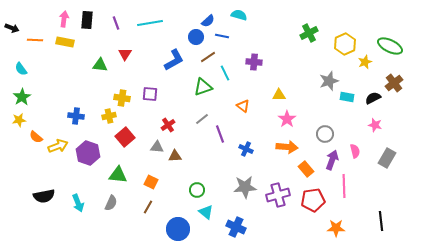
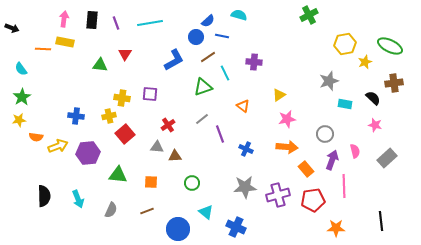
black rectangle at (87, 20): moved 5 px right
green cross at (309, 33): moved 18 px up
orange line at (35, 40): moved 8 px right, 9 px down
yellow hexagon at (345, 44): rotated 15 degrees clockwise
brown cross at (394, 83): rotated 30 degrees clockwise
yellow triangle at (279, 95): rotated 32 degrees counterclockwise
cyan rectangle at (347, 97): moved 2 px left, 7 px down
black semicircle at (373, 98): rotated 70 degrees clockwise
pink star at (287, 119): rotated 24 degrees clockwise
orange semicircle at (36, 137): rotated 32 degrees counterclockwise
red square at (125, 137): moved 3 px up
purple hexagon at (88, 153): rotated 25 degrees counterclockwise
gray rectangle at (387, 158): rotated 18 degrees clockwise
orange square at (151, 182): rotated 24 degrees counterclockwise
green circle at (197, 190): moved 5 px left, 7 px up
black semicircle at (44, 196): rotated 80 degrees counterclockwise
cyan arrow at (78, 203): moved 4 px up
gray semicircle at (111, 203): moved 7 px down
brown line at (148, 207): moved 1 px left, 4 px down; rotated 40 degrees clockwise
